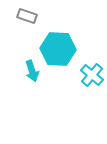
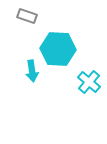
cyan arrow: rotated 10 degrees clockwise
cyan cross: moved 3 px left, 7 px down
